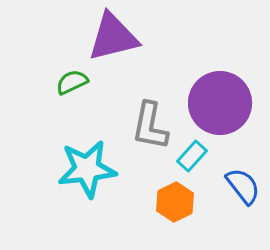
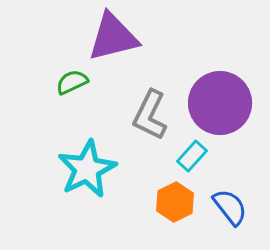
gray L-shape: moved 11 px up; rotated 15 degrees clockwise
cyan star: rotated 20 degrees counterclockwise
blue semicircle: moved 13 px left, 21 px down
